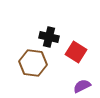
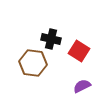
black cross: moved 2 px right, 2 px down
red square: moved 3 px right, 1 px up
